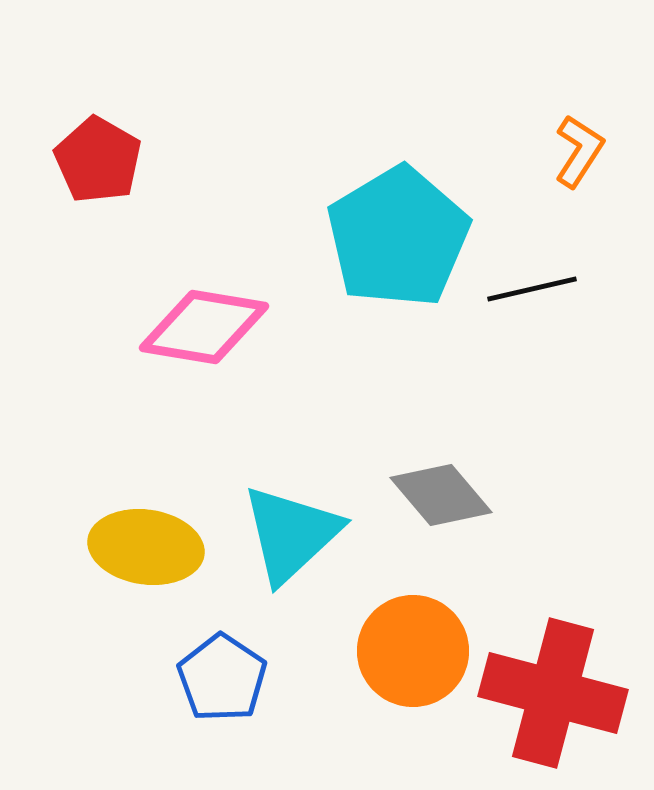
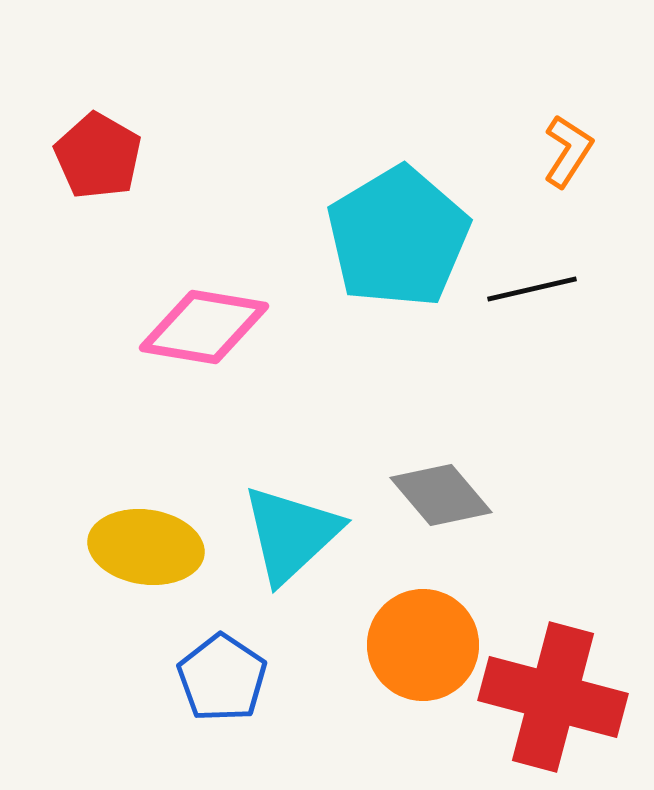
orange L-shape: moved 11 px left
red pentagon: moved 4 px up
orange circle: moved 10 px right, 6 px up
red cross: moved 4 px down
